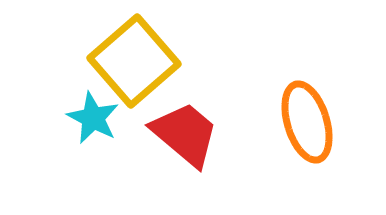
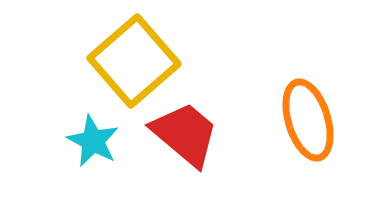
cyan star: moved 23 px down
orange ellipse: moved 1 px right, 2 px up
